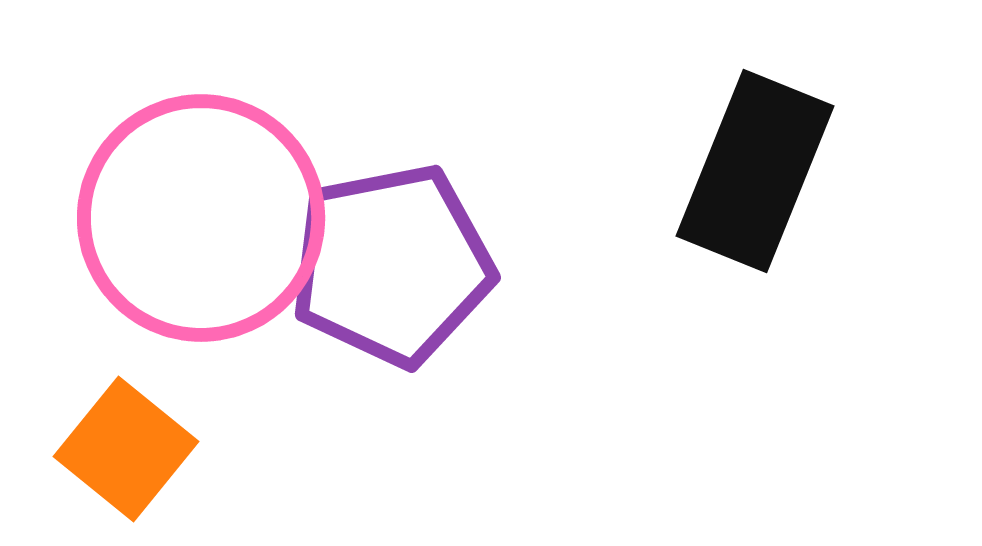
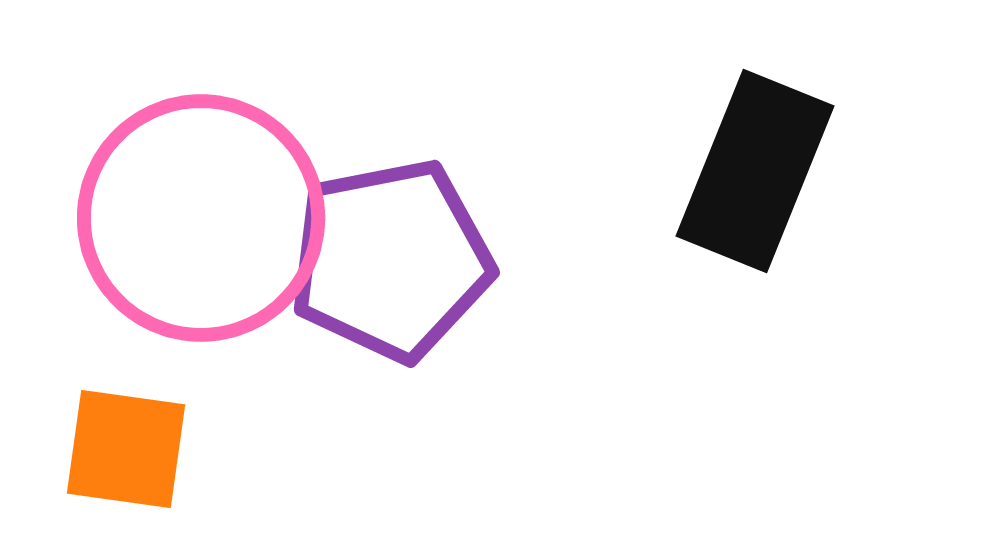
purple pentagon: moved 1 px left, 5 px up
orange square: rotated 31 degrees counterclockwise
